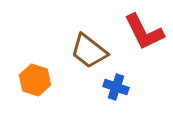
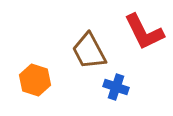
brown trapezoid: rotated 24 degrees clockwise
